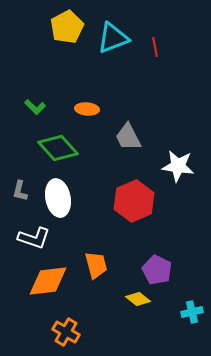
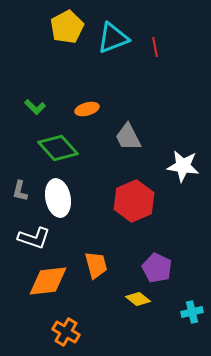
orange ellipse: rotated 20 degrees counterclockwise
white star: moved 5 px right
purple pentagon: moved 2 px up
